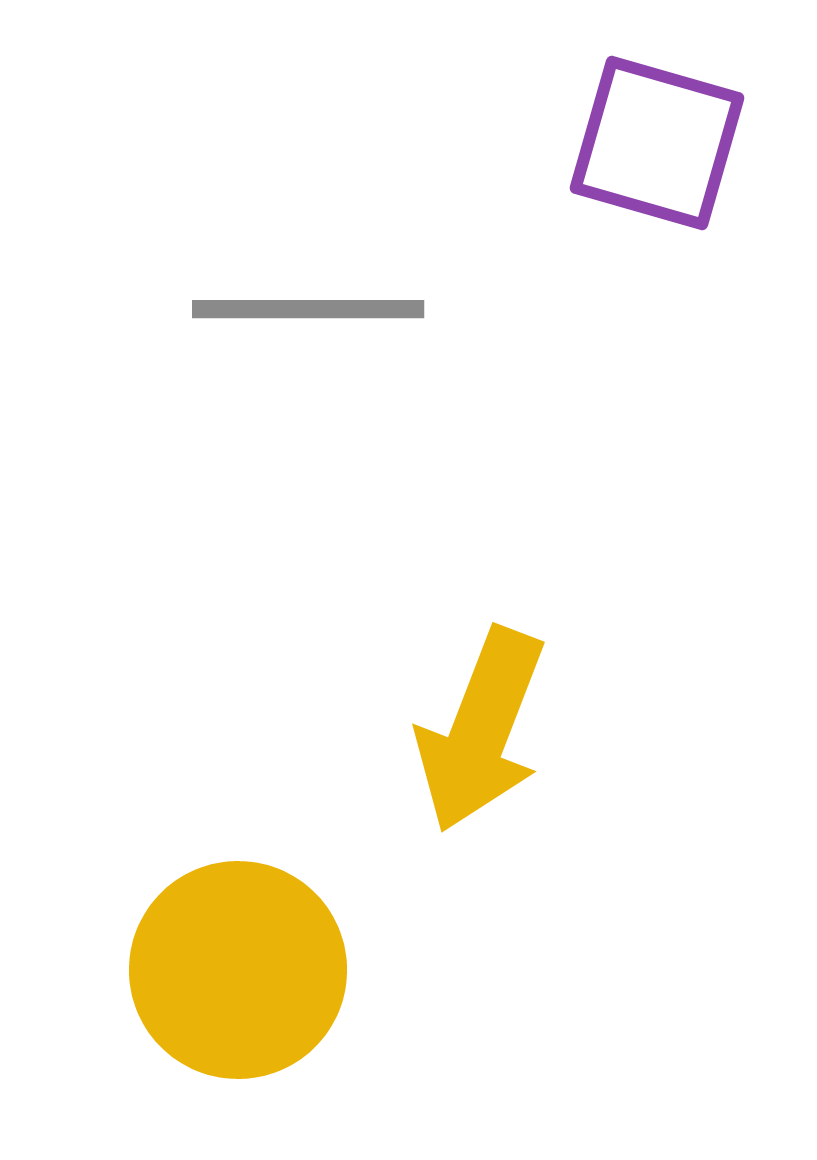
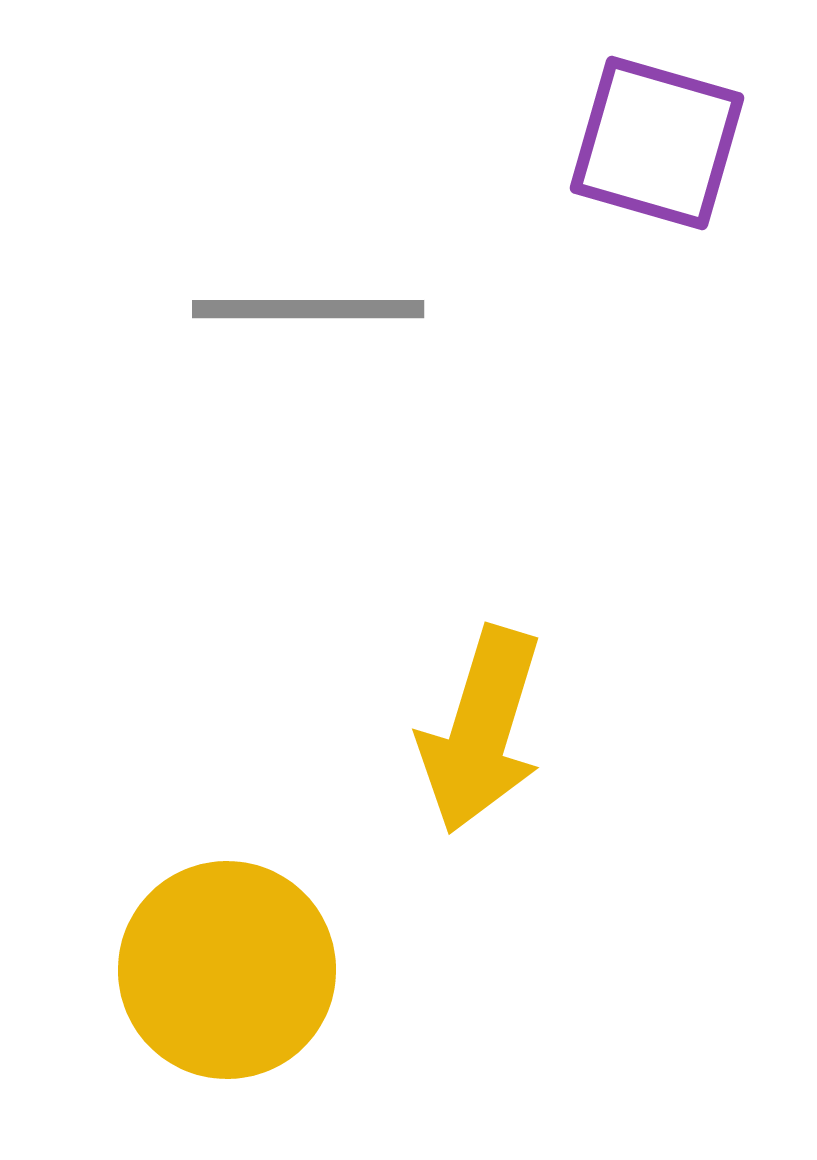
yellow arrow: rotated 4 degrees counterclockwise
yellow circle: moved 11 px left
